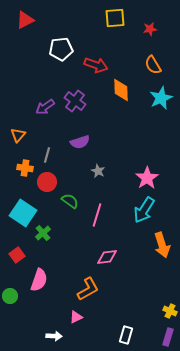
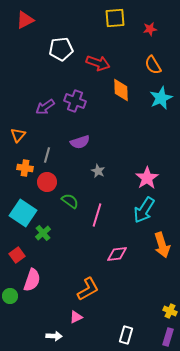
red arrow: moved 2 px right, 2 px up
purple cross: rotated 15 degrees counterclockwise
pink diamond: moved 10 px right, 3 px up
pink semicircle: moved 7 px left
